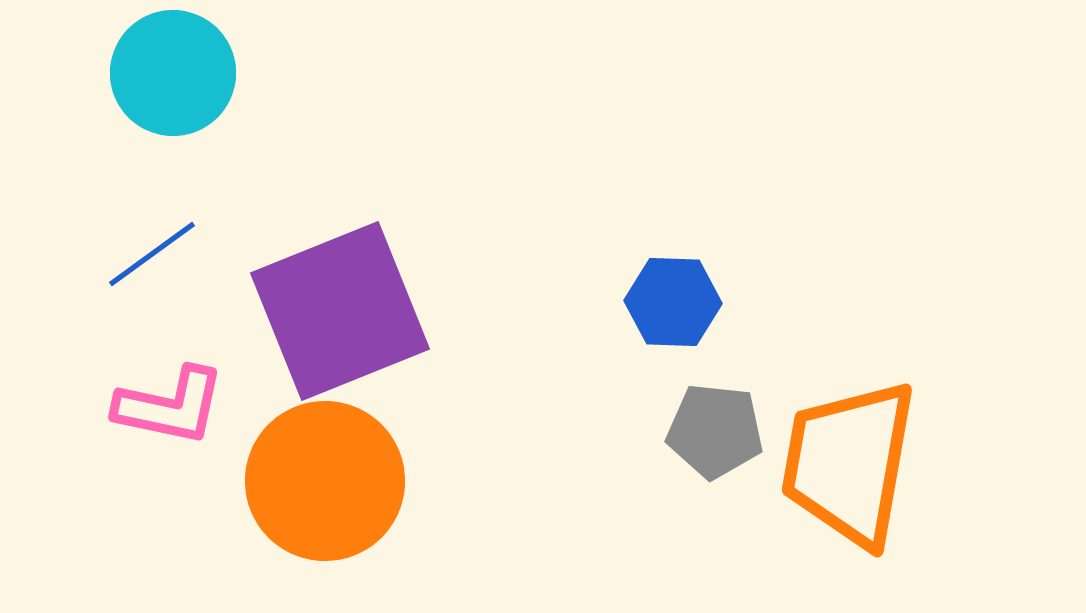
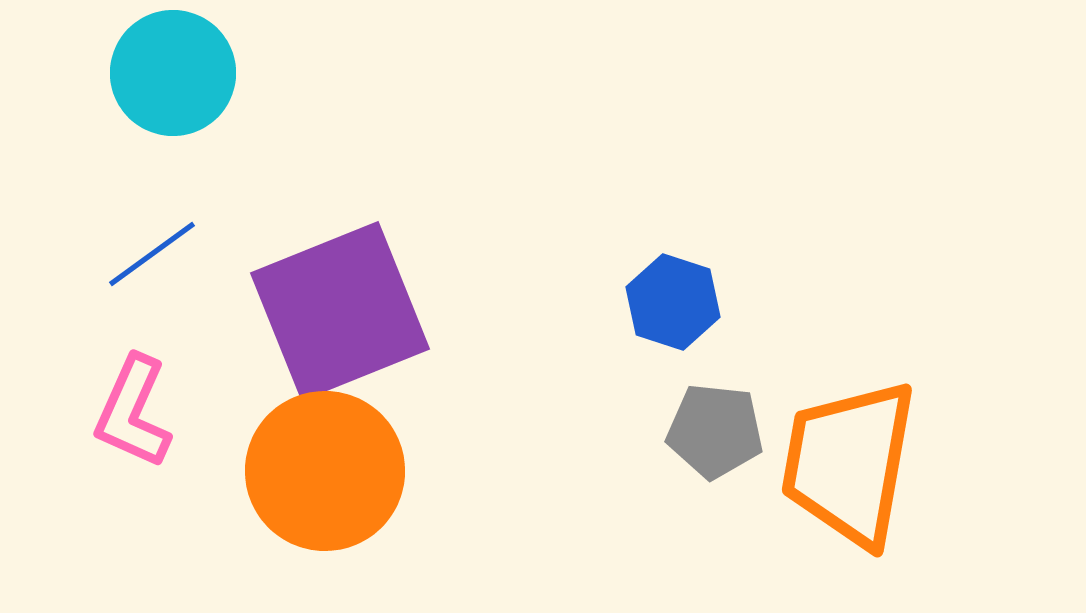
blue hexagon: rotated 16 degrees clockwise
pink L-shape: moved 37 px left, 6 px down; rotated 102 degrees clockwise
orange circle: moved 10 px up
